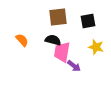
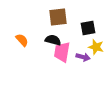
black square: moved 7 px down
purple arrow: moved 9 px right, 9 px up; rotated 24 degrees counterclockwise
